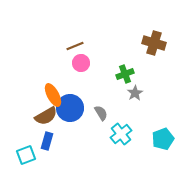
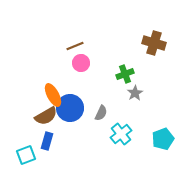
gray semicircle: rotated 56 degrees clockwise
